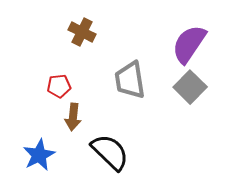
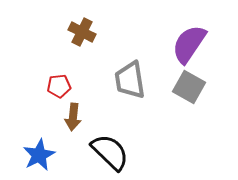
gray square: moved 1 px left; rotated 16 degrees counterclockwise
